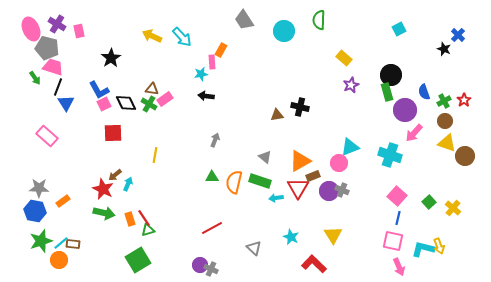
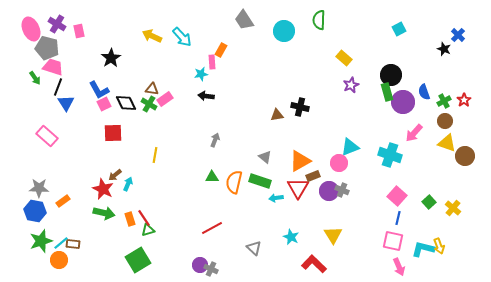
purple circle at (405, 110): moved 2 px left, 8 px up
